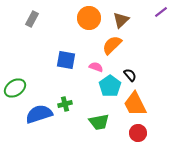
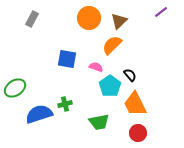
brown triangle: moved 2 px left, 1 px down
blue square: moved 1 px right, 1 px up
